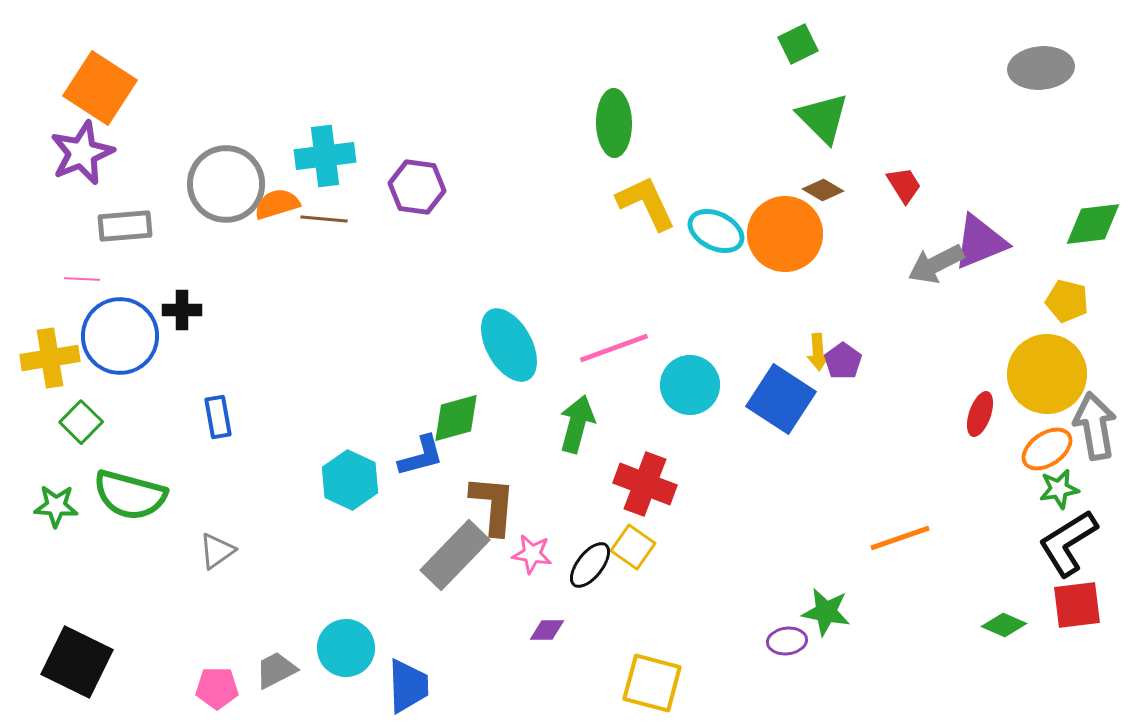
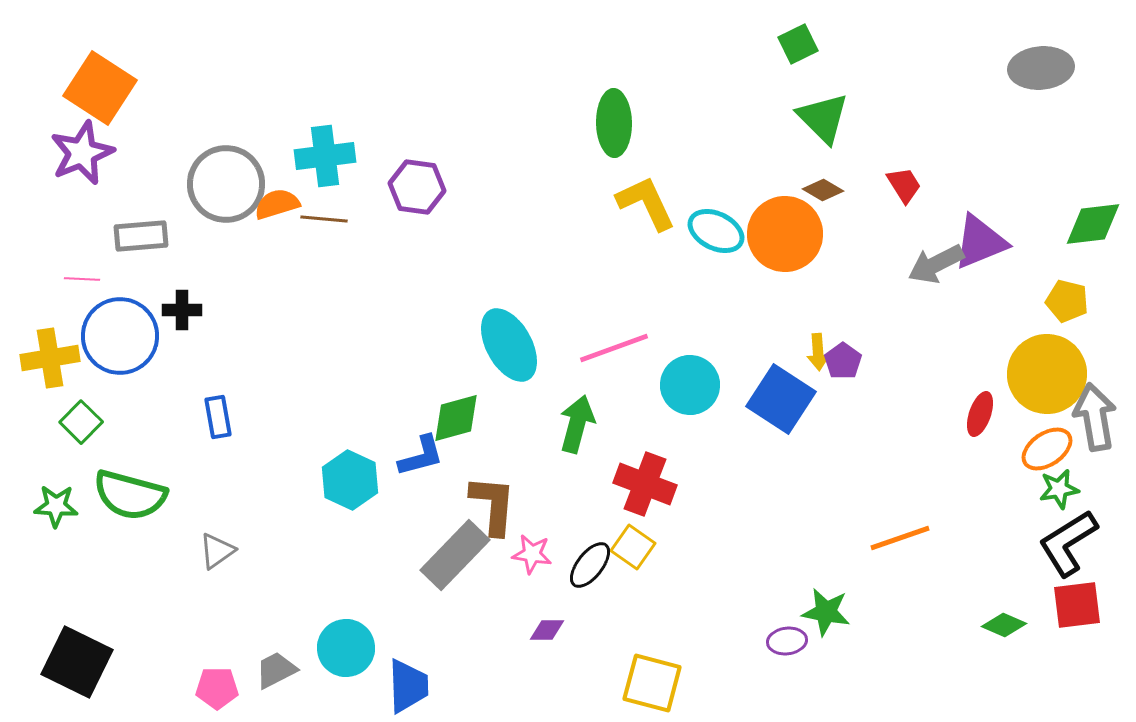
gray rectangle at (125, 226): moved 16 px right, 10 px down
gray arrow at (1095, 426): moved 9 px up
